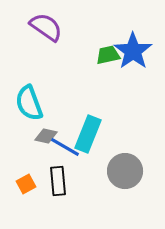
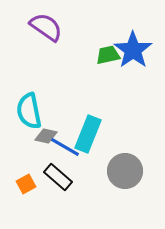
blue star: moved 1 px up
cyan semicircle: moved 8 px down; rotated 9 degrees clockwise
black rectangle: moved 4 px up; rotated 44 degrees counterclockwise
